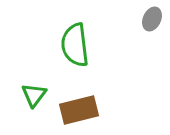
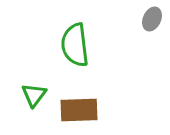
brown rectangle: rotated 12 degrees clockwise
